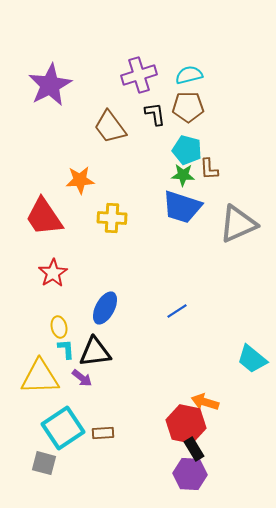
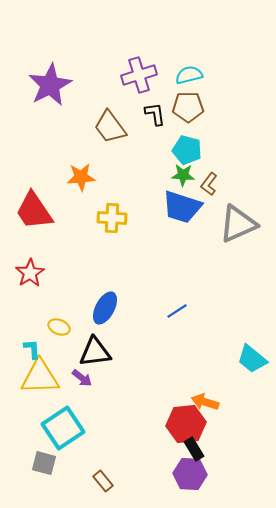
brown L-shape: moved 15 px down; rotated 40 degrees clockwise
orange star: moved 1 px right, 3 px up
red trapezoid: moved 10 px left, 6 px up
red star: moved 23 px left
yellow ellipse: rotated 55 degrees counterclockwise
cyan L-shape: moved 34 px left
red hexagon: rotated 18 degrees counterclockwise
brown rectangle: moved 48 px down; rotated 55 degrees clockwise
